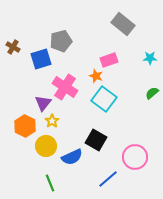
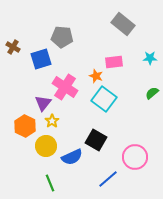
gray pentagon: moved 1 px right, 4 px up; rotated 20 degrees clockwise
pink rectangle: moved 5 px right, 2 px down; rotated 12 degrees clockwise
